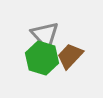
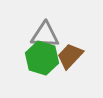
gray triangle: rotated 44 degrees counterclockwise
